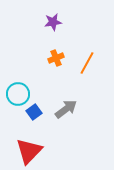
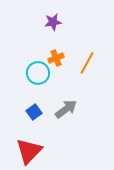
cyan circle: moved 20 px right, 21 px up
